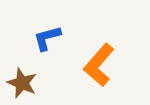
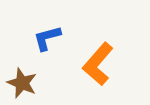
orange L-shape: moved 1 px left, 1 px up
